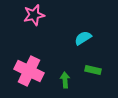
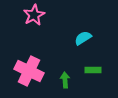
pink star: rotated 15 degrees counterclockwise
green rectangle: rotated 14 degrees counterclockwise
